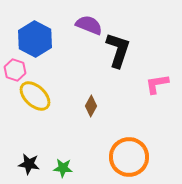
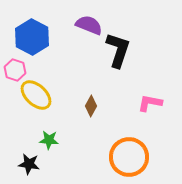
blue hexagon: moved 3 px left, 2 px up
pink L-shape: moved 7 px left, 19 px down; rotated 20 degrees clockwise
yellow ellipse: moved 1 px right, 1 px up
green star: moved 14 px left, 28 px up
